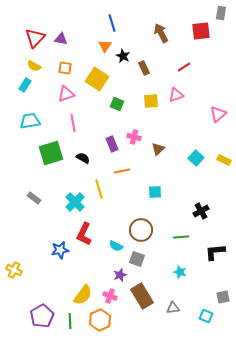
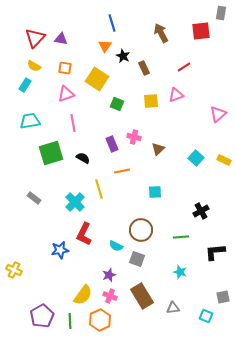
purple star at (120, 275): moved 11 px left
